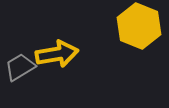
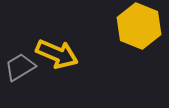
yellow arrow: rotated 33 degrees clockwise
